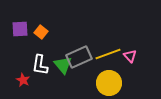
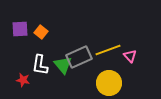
yellow line: moved 4 px up
red star: rotated 16 degrees counterclockwise
